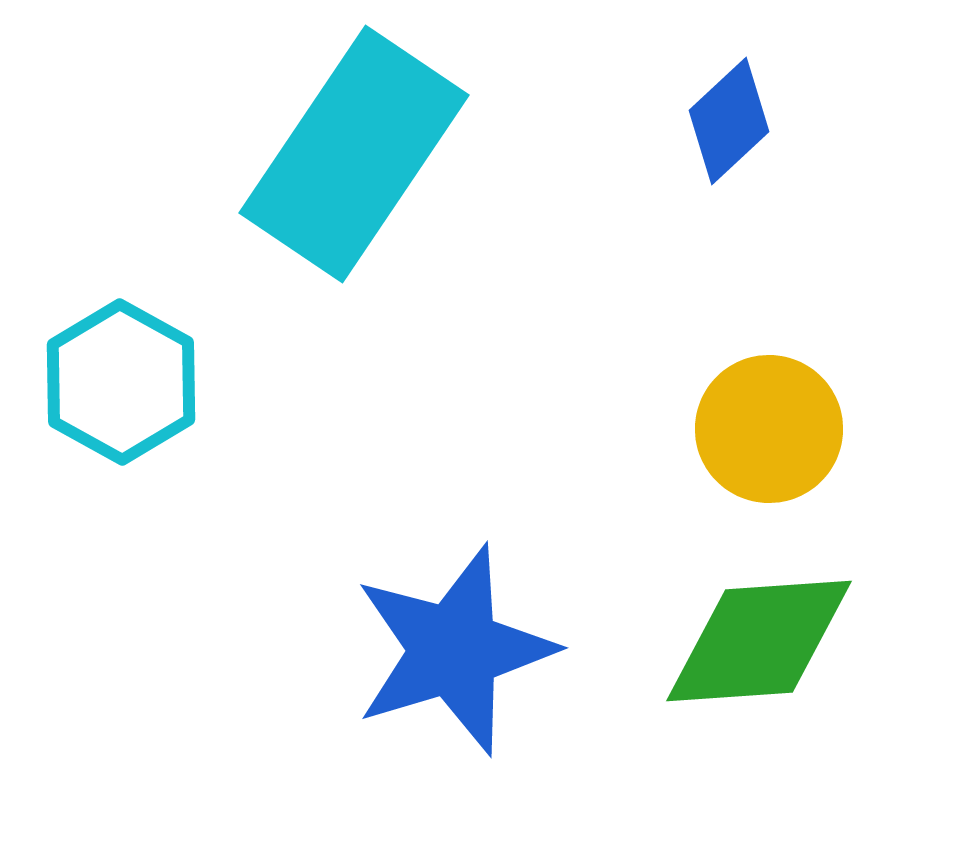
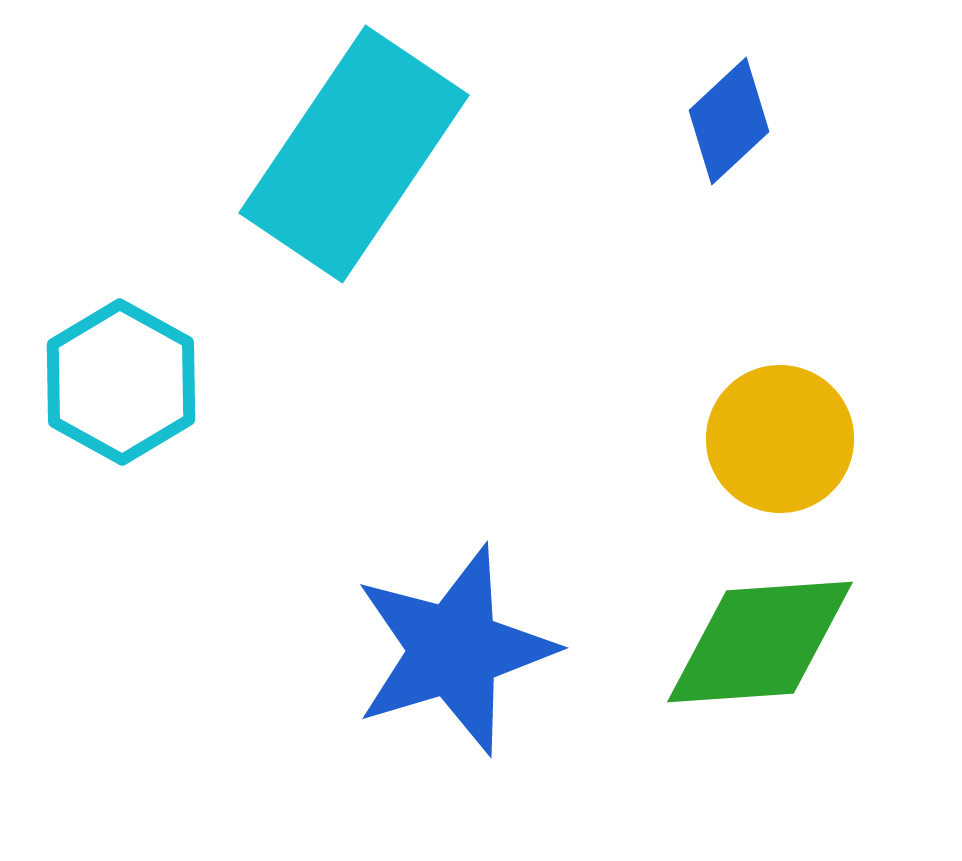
yellow circle: moved 11 px right, 10 px down
green diamond: moved 1 px right, 1 px down
